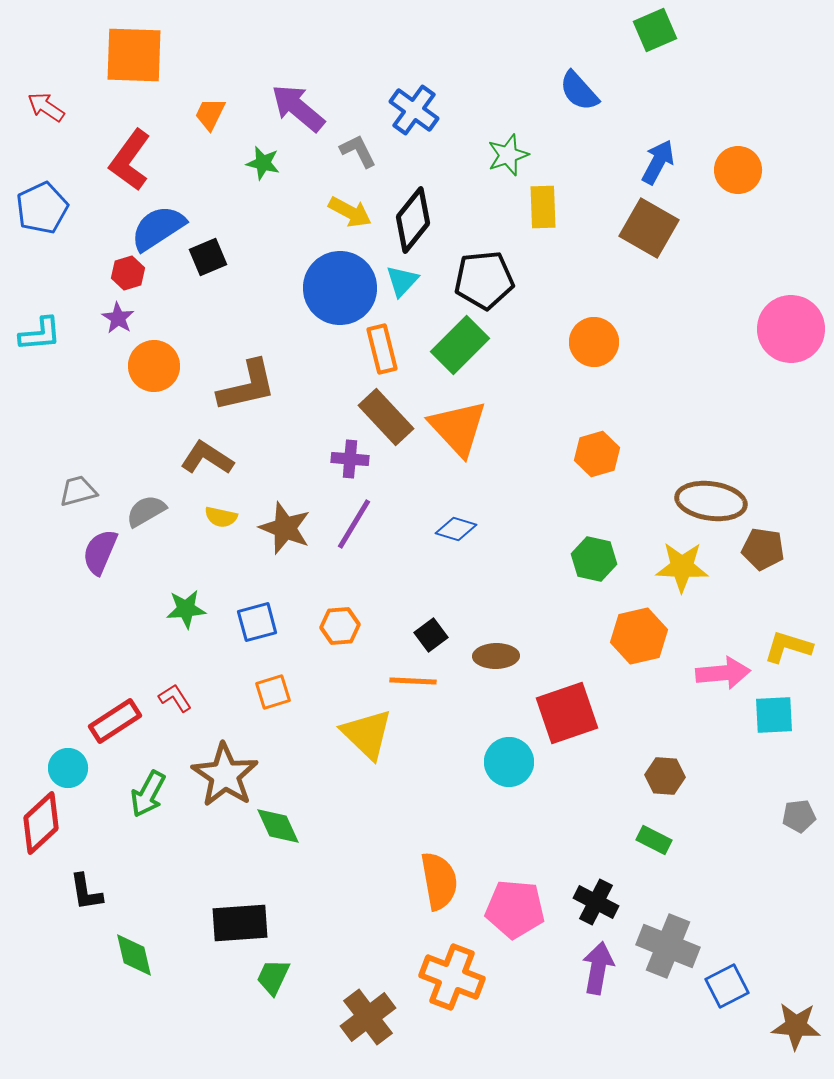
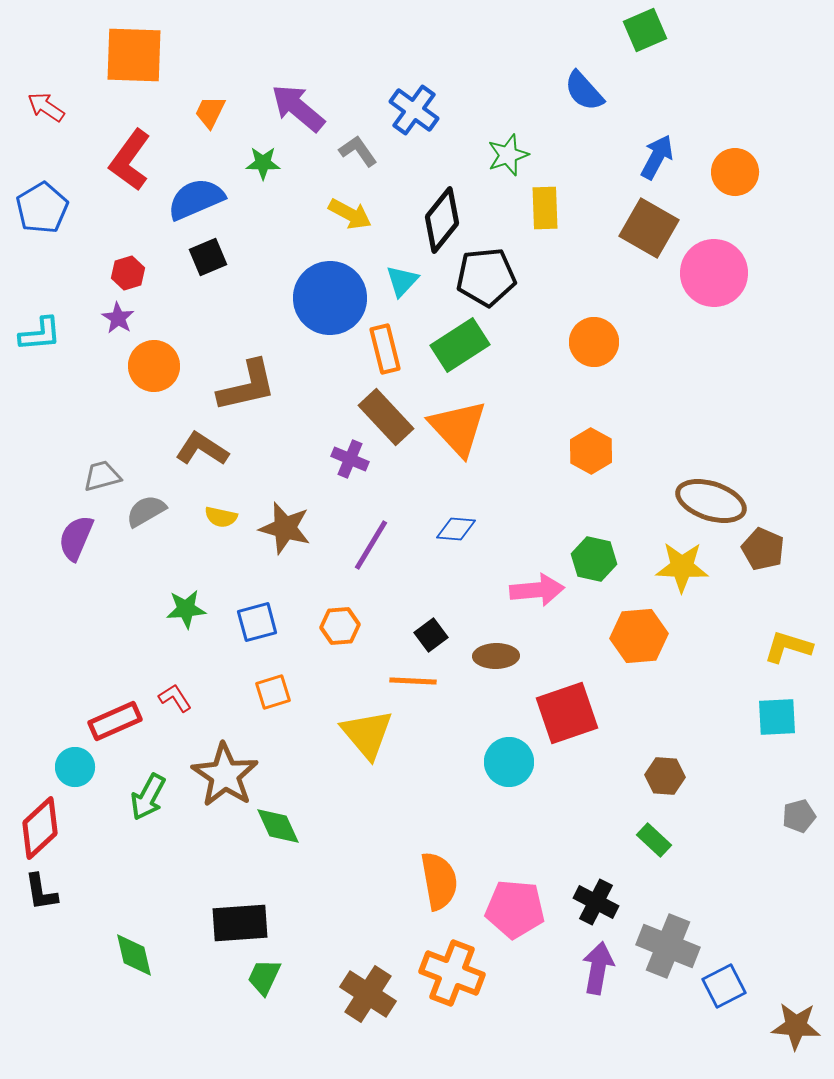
green square at (655, 30): moved 10 px left
blue semicircle at (579, 91): moved 5 px right
orange trapezoid at (210, 114): moved 2 px up
gray L-shape at (358, 151): rotated 9 degrees counterclockwise
blue arrow at (658, 162): moved 1 px left, 5 px up
green star at (263, 163): rotated 12 degrees counterclockwise
orange circle at (738, 170): moved 3 px left, 2 px down
yellow rectangle at (543, 207): moved 2 px right, 1 px down
blue pentagon at (42, 208): rotated 6 degrees counterclockwise
yellow arrow at (350, 212): moved 2 px down
black diamond at (413, 220): moved 29 px right
blue semicircle at (158, 228): moved 38 px right, 29 px up; rotated 10 degrees clockwise
black pentagon at (484, 280): moved 2 px right, 3 px up
blue circle at (340, 288): moved 10 px left, 10 px down
pink circle at (791, 329): moved 77 px left, 56 px up
green rectangle at (460, 345): rotated 12 degrees clockwise
orange rectangle at (382, 349): moved 3 px right
orange hexagon at (597, 454): moved 6 px left, 3 px up; rotated 15 degrees counterclockwise
brown L-shape at (207, 458): moved 5 px left, 9 px up
purple cross at (350, 459): rotated 18 degrees clockwise
gray trapezoid at (78, 491): moved 24 px right, 15 px up
brown ellipse at (711, 501): rotated 10 degrees clockwise
purple line at (354, 524): moved 17 px right, 21 px down
brown star at (285, 528): rotated 6 degrees counterclockwise
blue diamond at (456, 529): rotated 12 degrees counterclockwise
brown pentagon at (763, 549): rotated 15 degrees clockwise
purple semicircle at (100, 552): moved 24 px left, 14 px up
orange hexagon at (639, 636): rotated 8 degrees clockwise
pink arrow at (723, 673): moved 186 px left, 83 px up
cyan square at (774, 715): moved 3 px right, 2 px down
red rectangle at (115, 721): rotated 9 degrees clockwise
yellow triangle at (367, 734): rotated 6 degrees clockwise
cyan circle at (68, 768): moved 7 px right, 1 px up
green arrow at (148, 794): moved 3 px down
gray pentagon at (799, 816): rotated 8 degrees counterclockwise
red diamond at (41, 823): moved 1 px left, 5 px down
green rectangle at (654, 840): rotated 16 degrees clockwise
black L-shape at (86, 892): moved 45 px left
green trapezoid at (273, 977): moved 9 px left
orange cross at (452, 977): moved 4 px up
blue square at (727, 986): moved 3 px left
brown cross at (368, 1017): moved 23 px up; rotated 20 degrees counterclockwise
